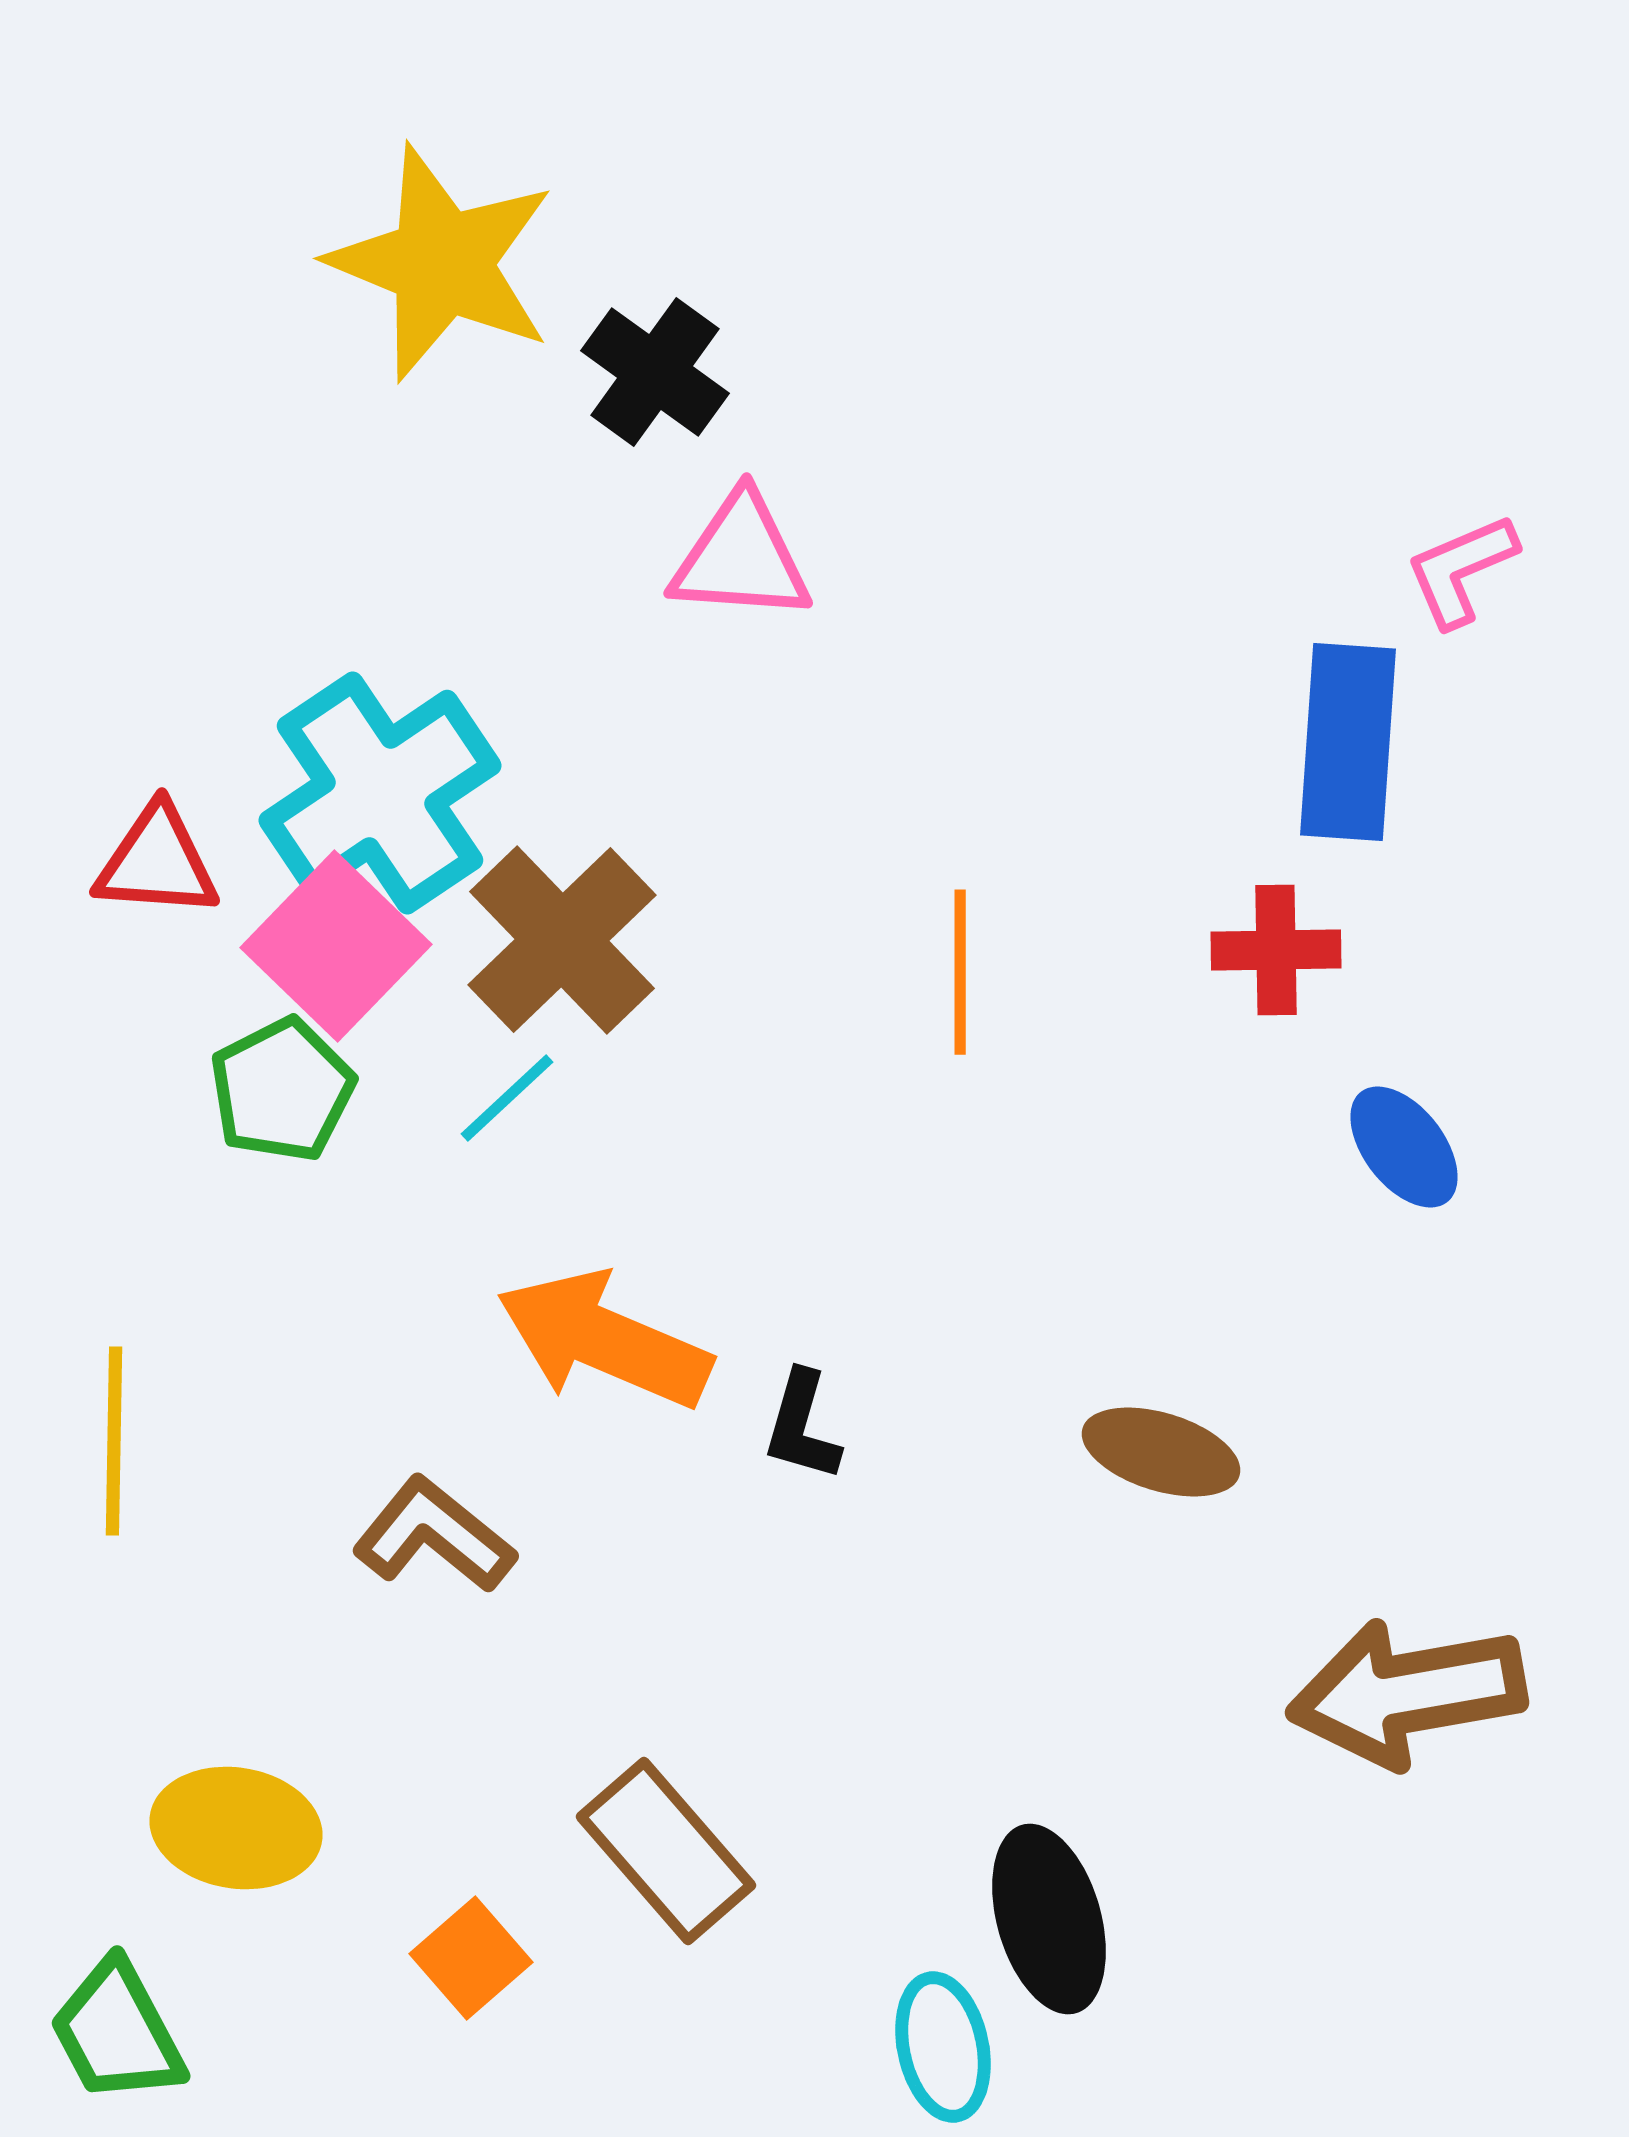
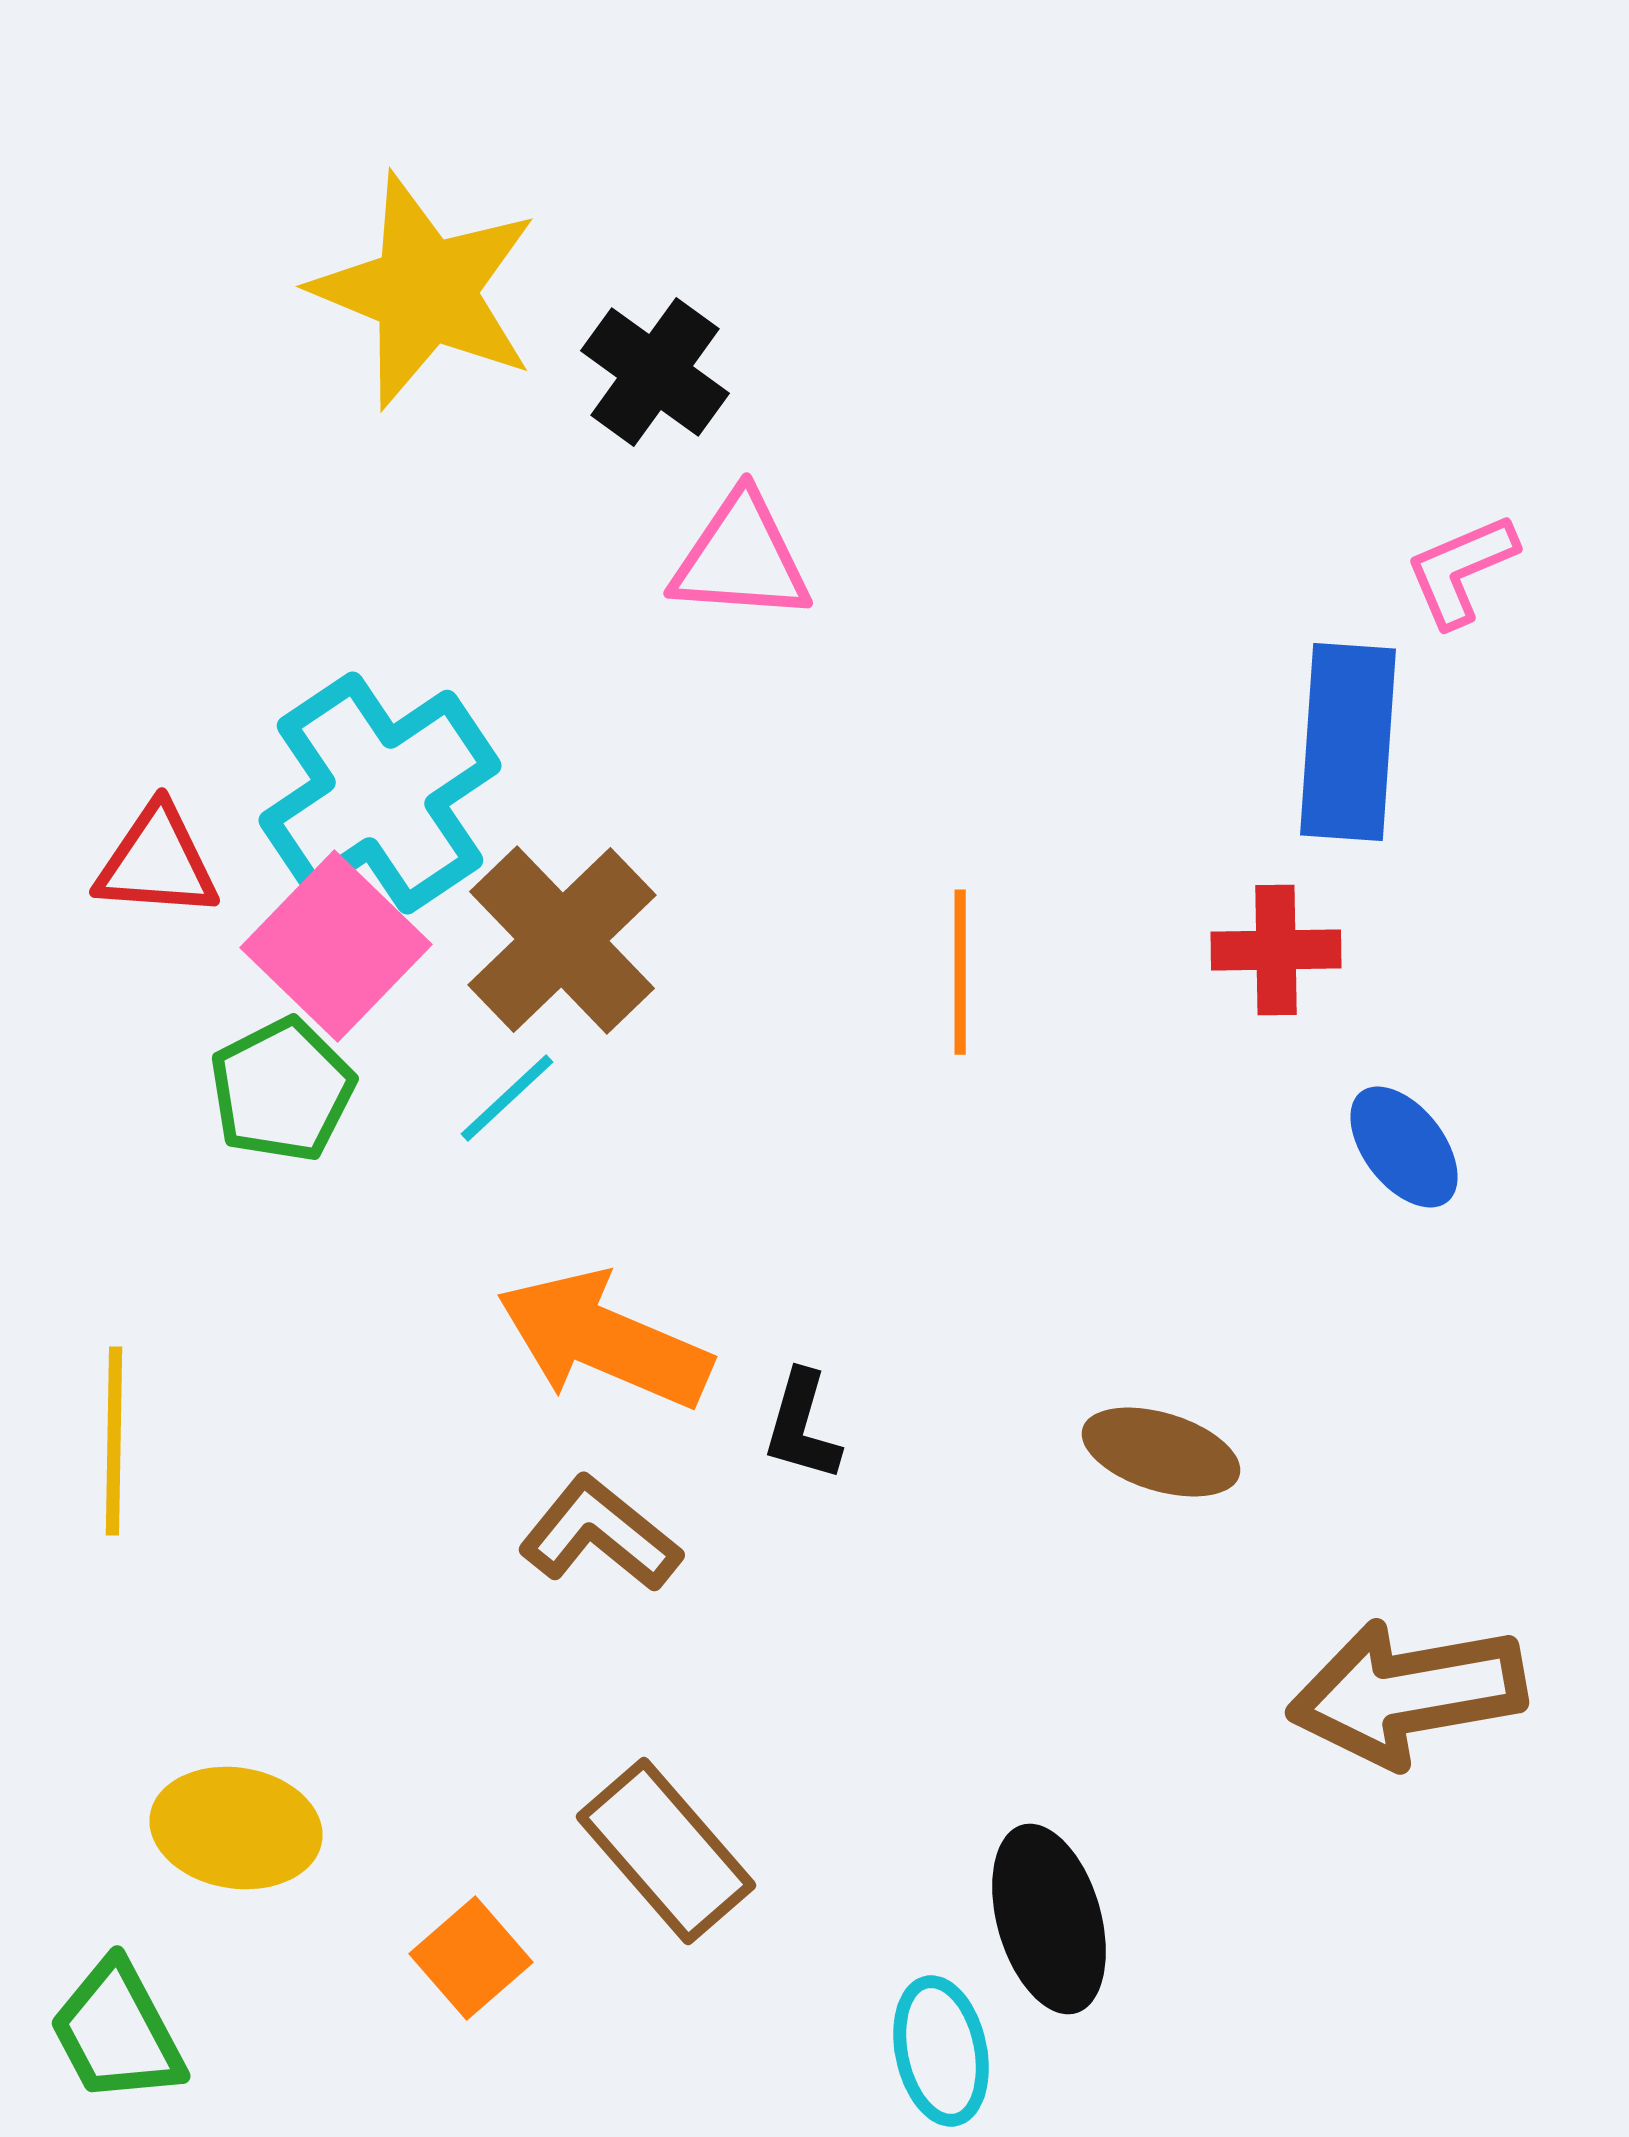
yellow star: moved 17 px left, 28 px down
brown L-shape: moved 166 px right, 1 px up
cyan ellipse: moved 2 px left, 4 px down
